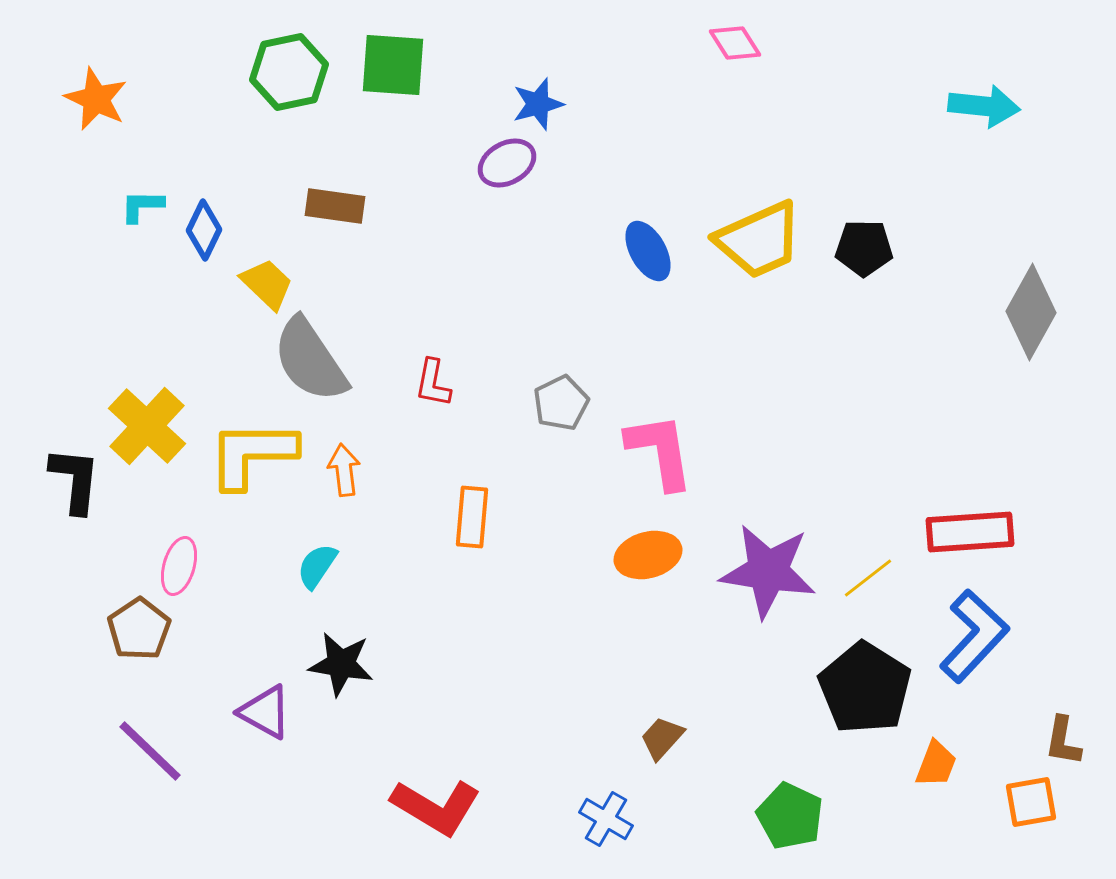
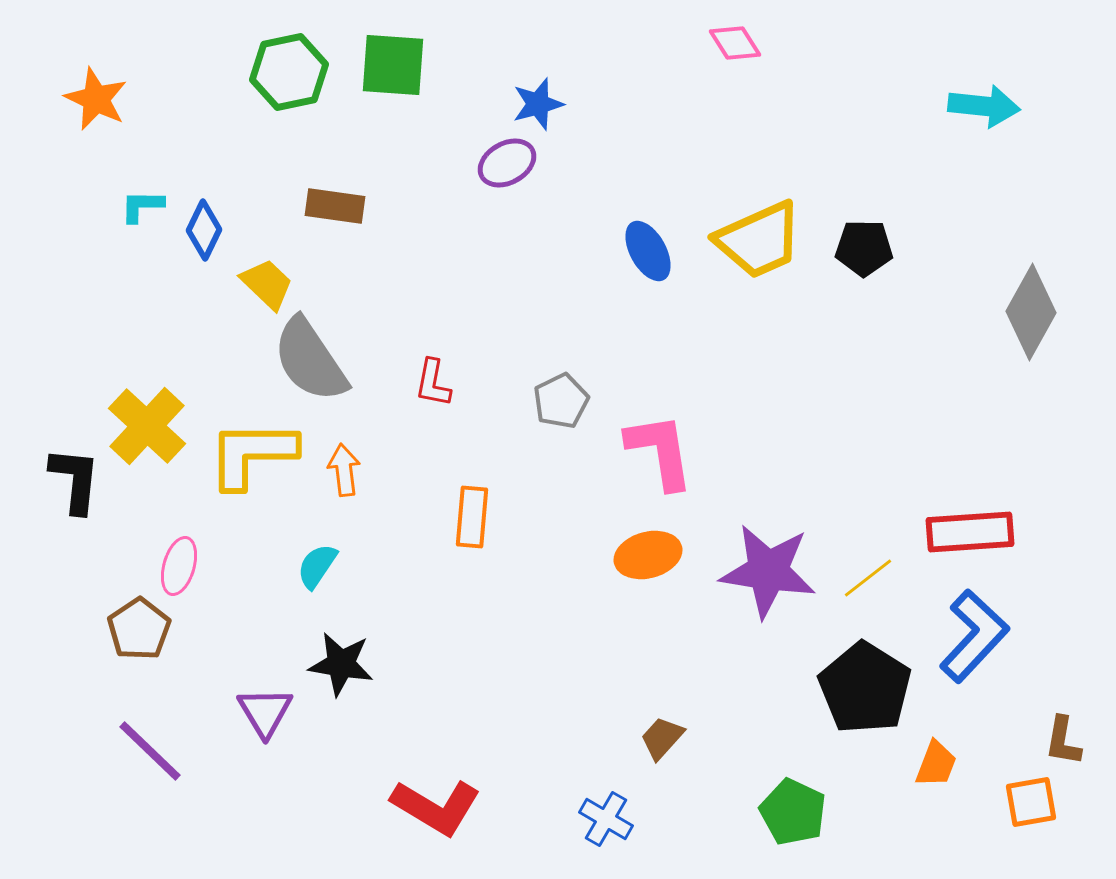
gray pentagon at (561, 403): moved 2 px up
purple triangle at (265, 712): rotated 30 degrees clockwise
green pentagon at (790, 816): moved 3 px right, 4 px up
